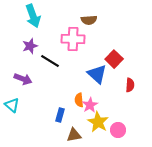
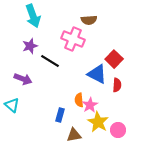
pink cross: rotated 20 degrees clockwise
blue triangle: rotated 15 degrees counterclockwise
red semicircle: moved 13 px left
